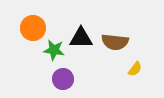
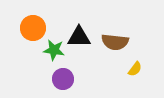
black triangle: moved 2 px left, 1 px up
